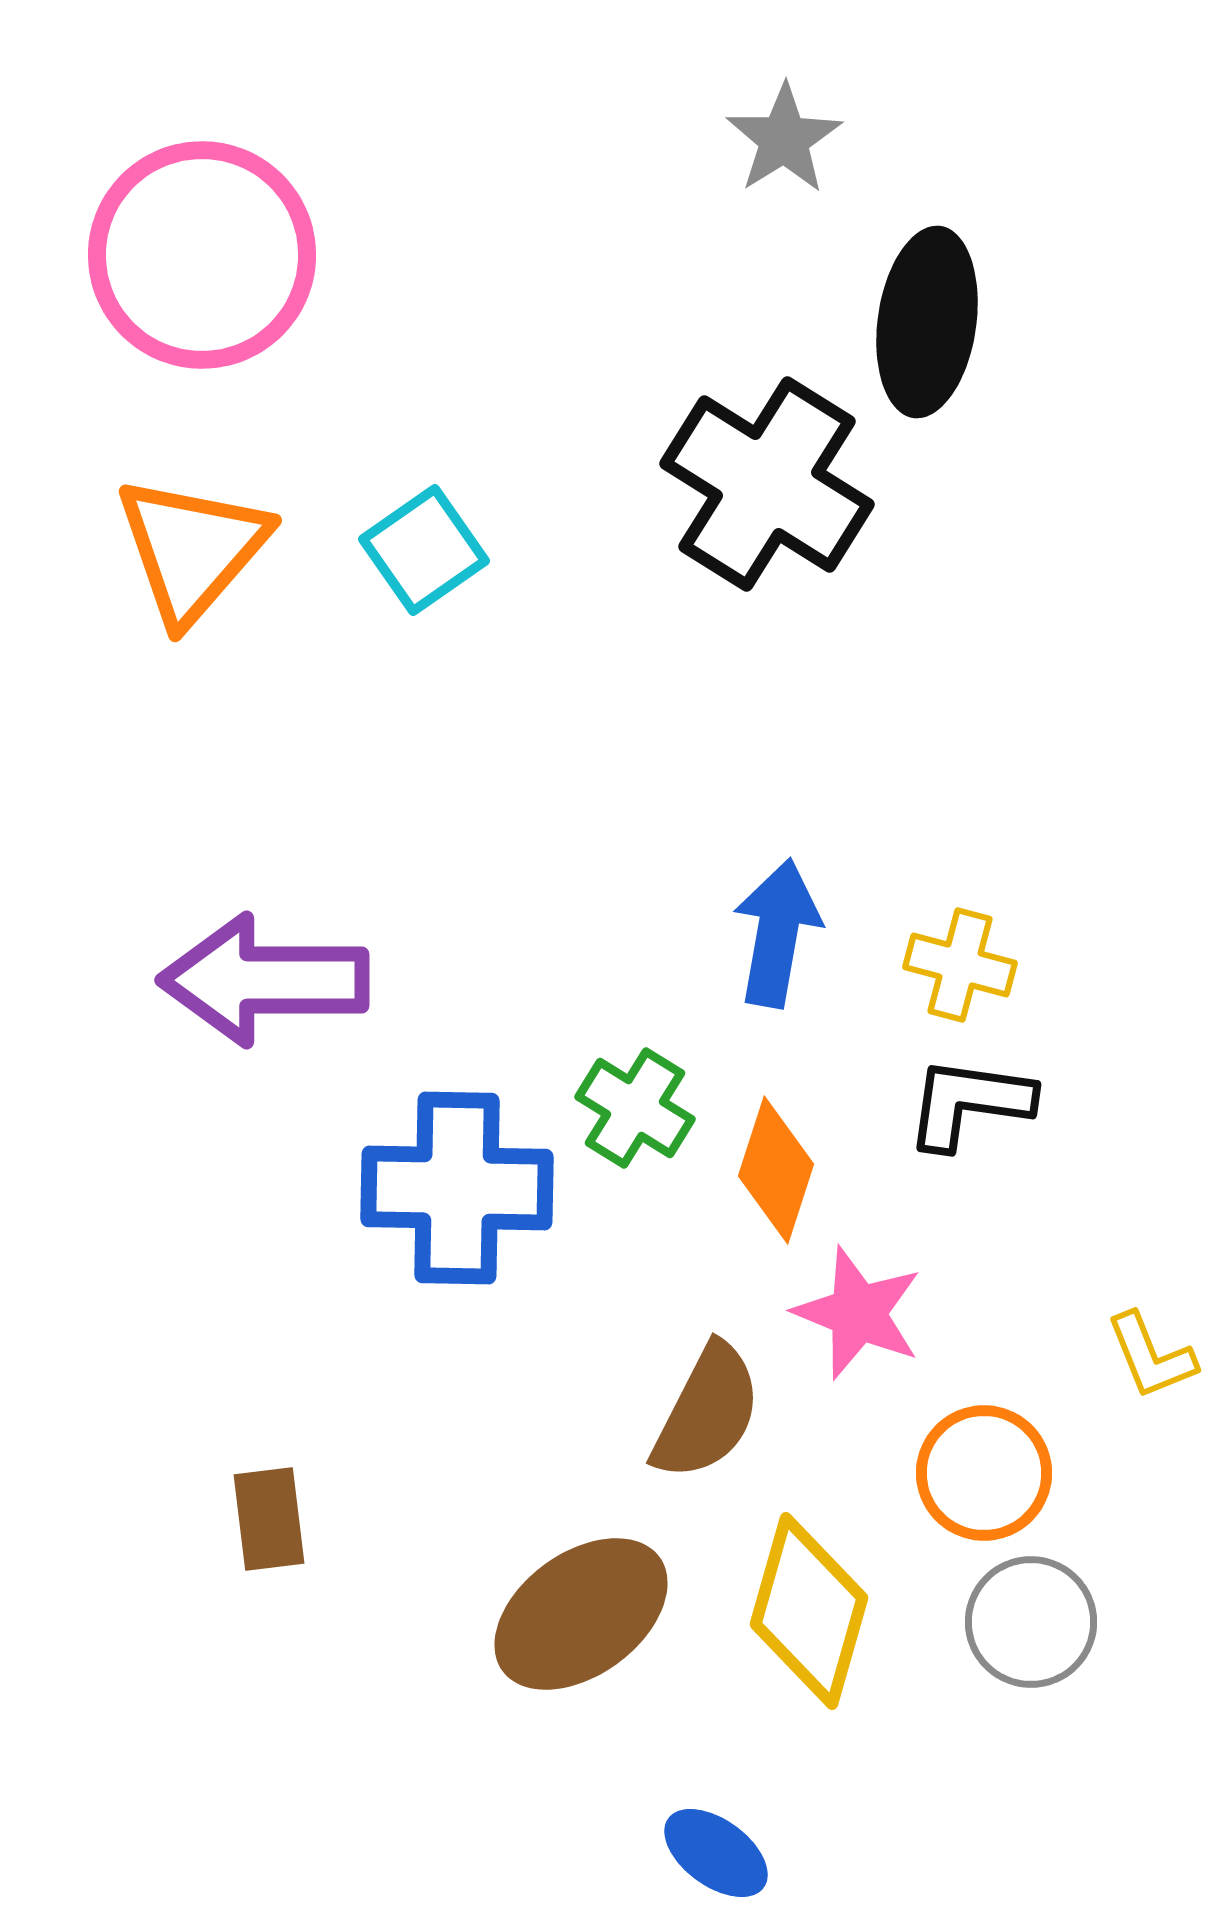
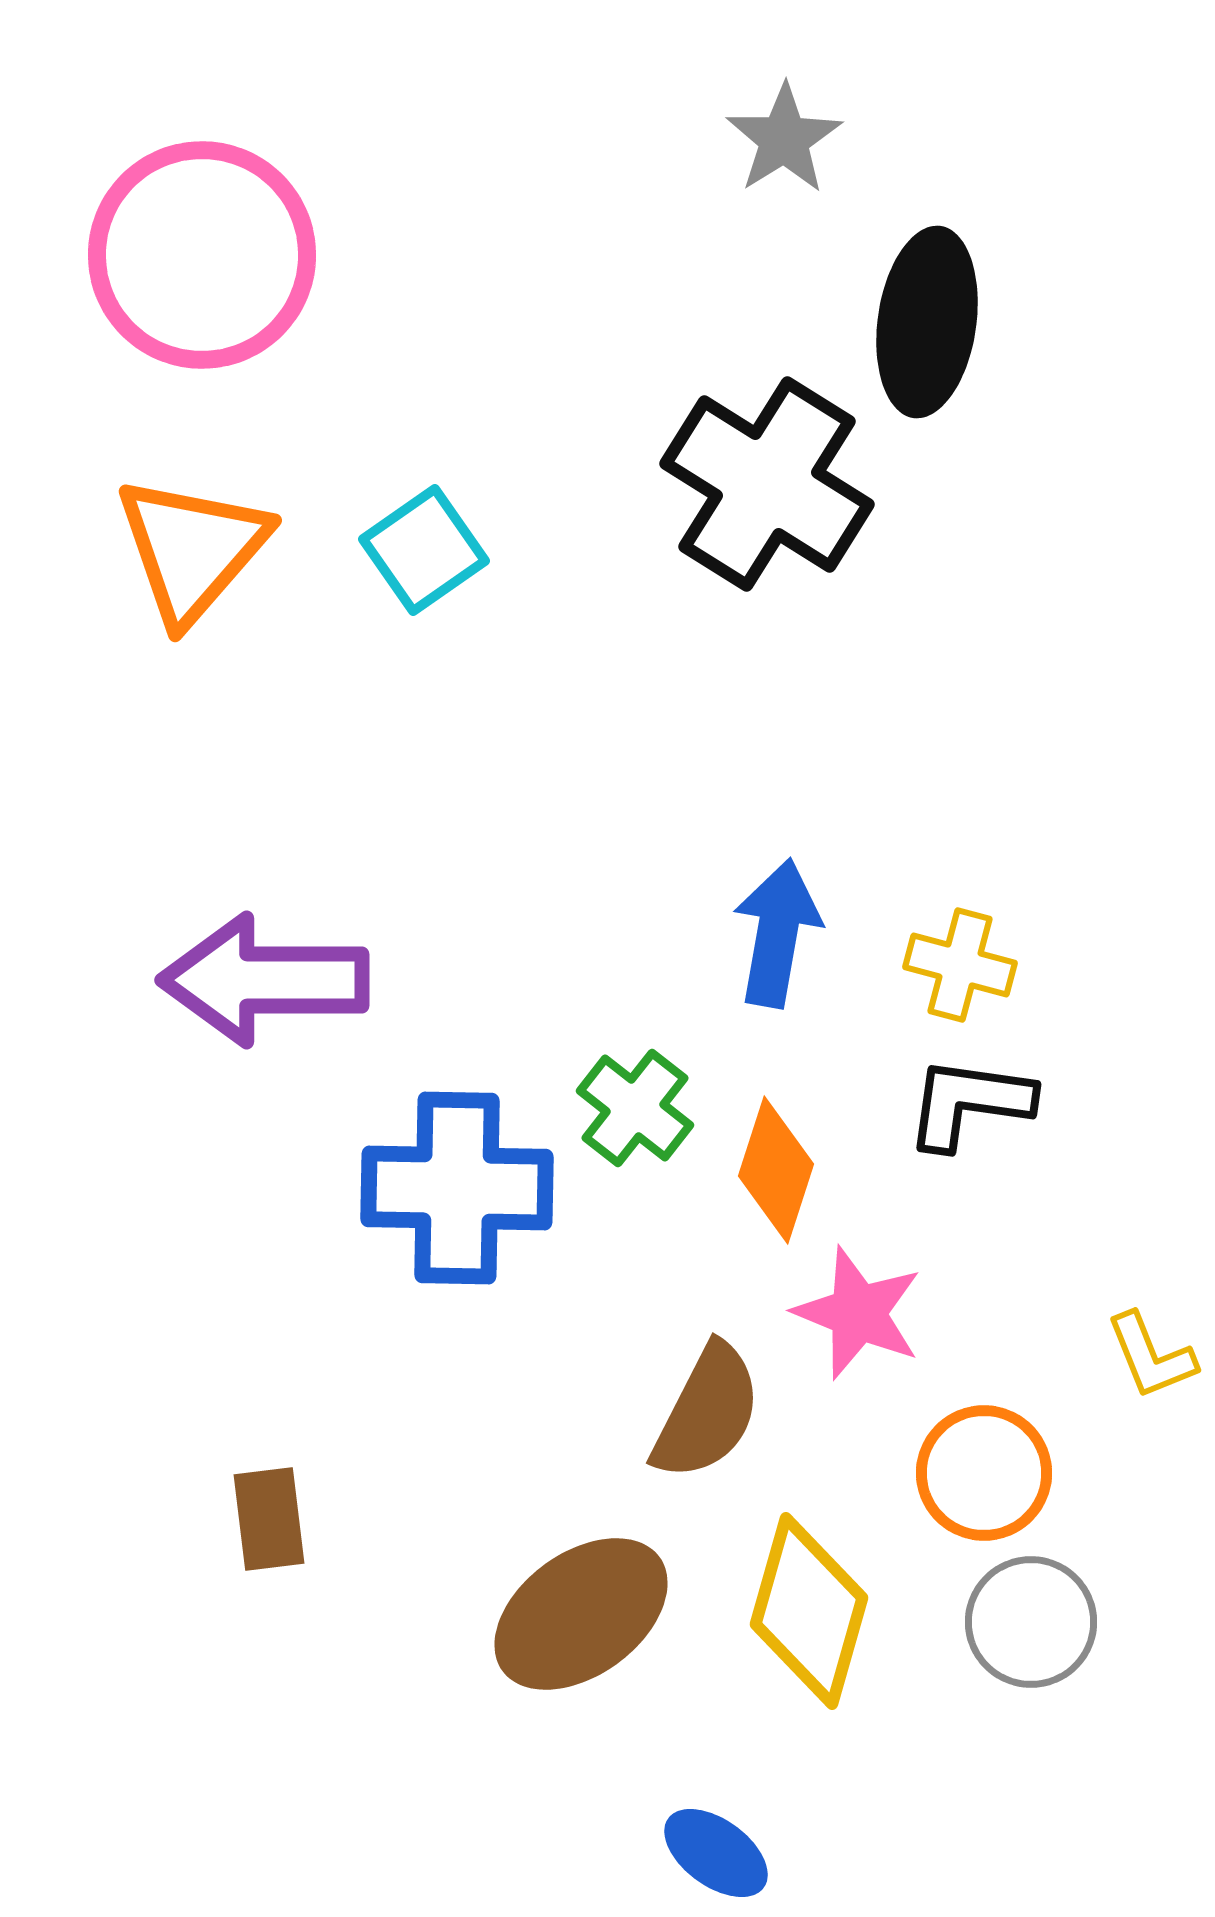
green cross: rotated 6 degrees clockwise
